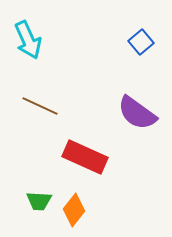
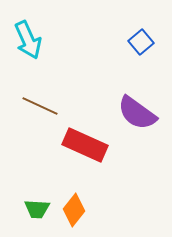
red rectangle: moved 12 px up
green trapezoid: moved 2 px left, 8 px down
